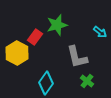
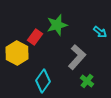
gray L-shape: rotated 125 degrees counterclockwise
cyan diamond: moved 3 px left, 2 px up
